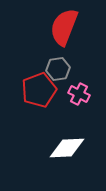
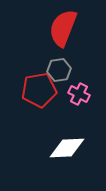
red semicircle: moved 1 px left, 1 px down
gray hexagon: moved 1 px right, 1 px down
red pentagon: rotated 12 degrees clockwise
